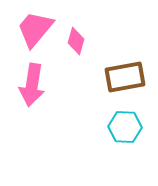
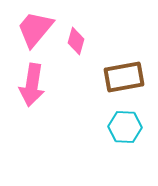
brown rectangle: moved 1 px left
